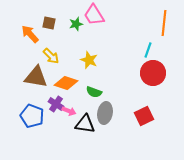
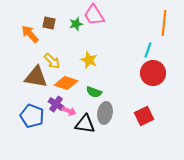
yellow arrow: moved 1 px right, 5 px down
